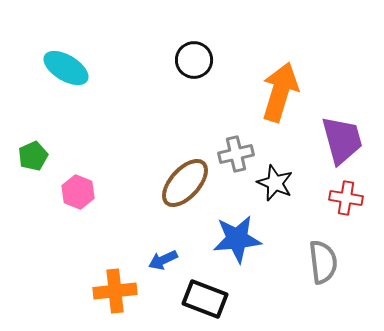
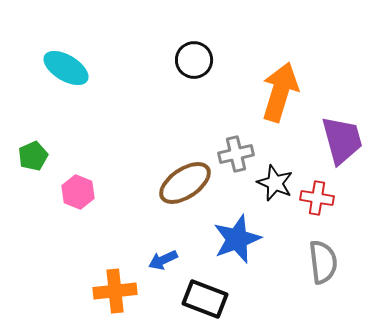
brown ellipse: rotated 14 degrees clockwise
red cross: moved 29 px left
blue star: rotated 15 degrees counterclockwise
